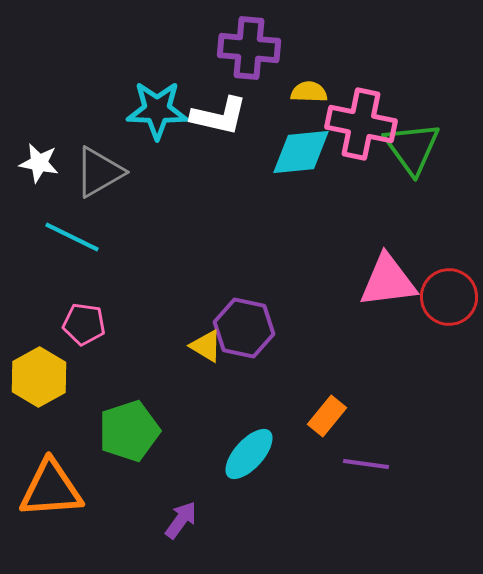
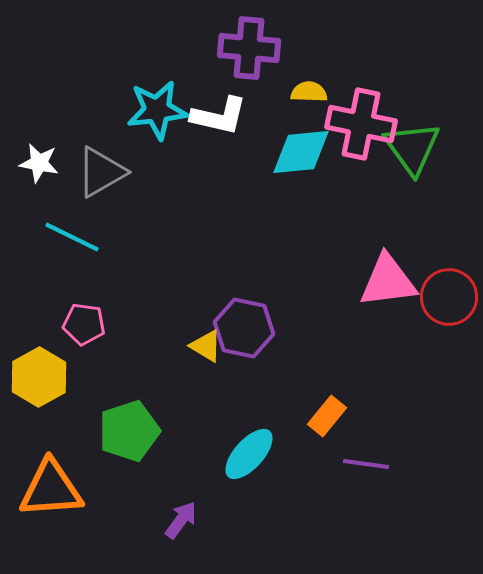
cyan star: rotated 8 degrees counterclockwise
gray triangle: moved 2 px right
